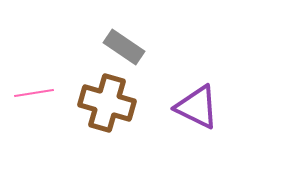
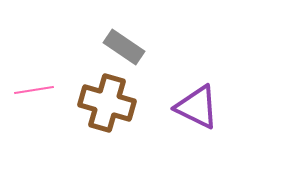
pink line: moved 3 px up
